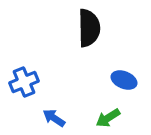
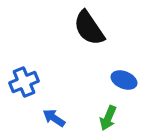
black semicircle: rotated 147 degrees clockwise
green arrow: rotated 35 degrees counterclockwise
